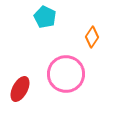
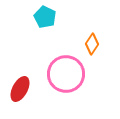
orange diamond: moved 7 px down
